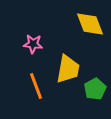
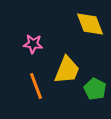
yellow trapezoid: moved 1 px left, 1 px down; rotated 12 degrees clockwise
green pentagon: rotated 15 degrees counterclockwise
